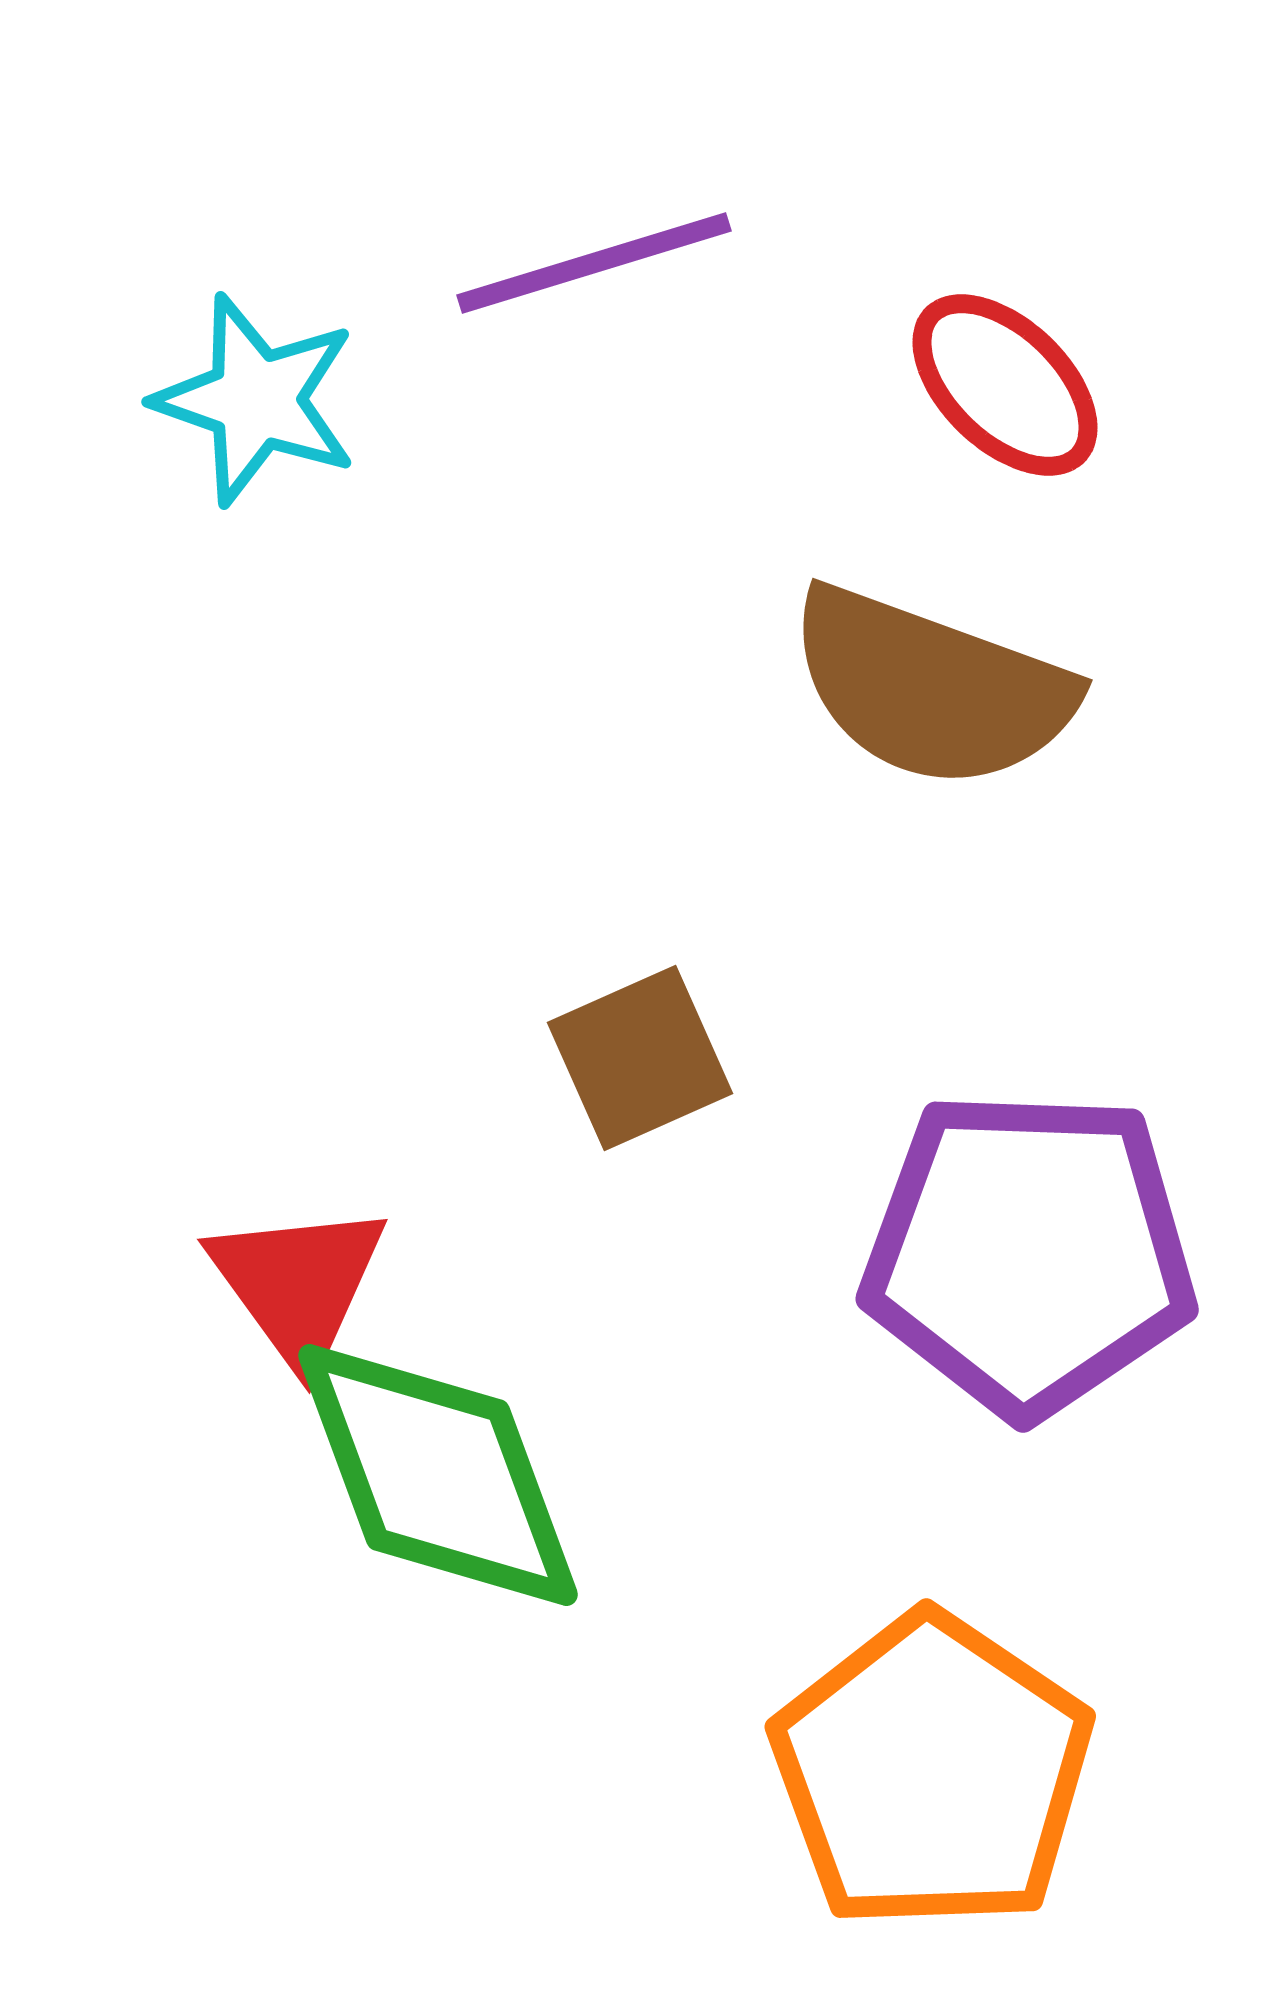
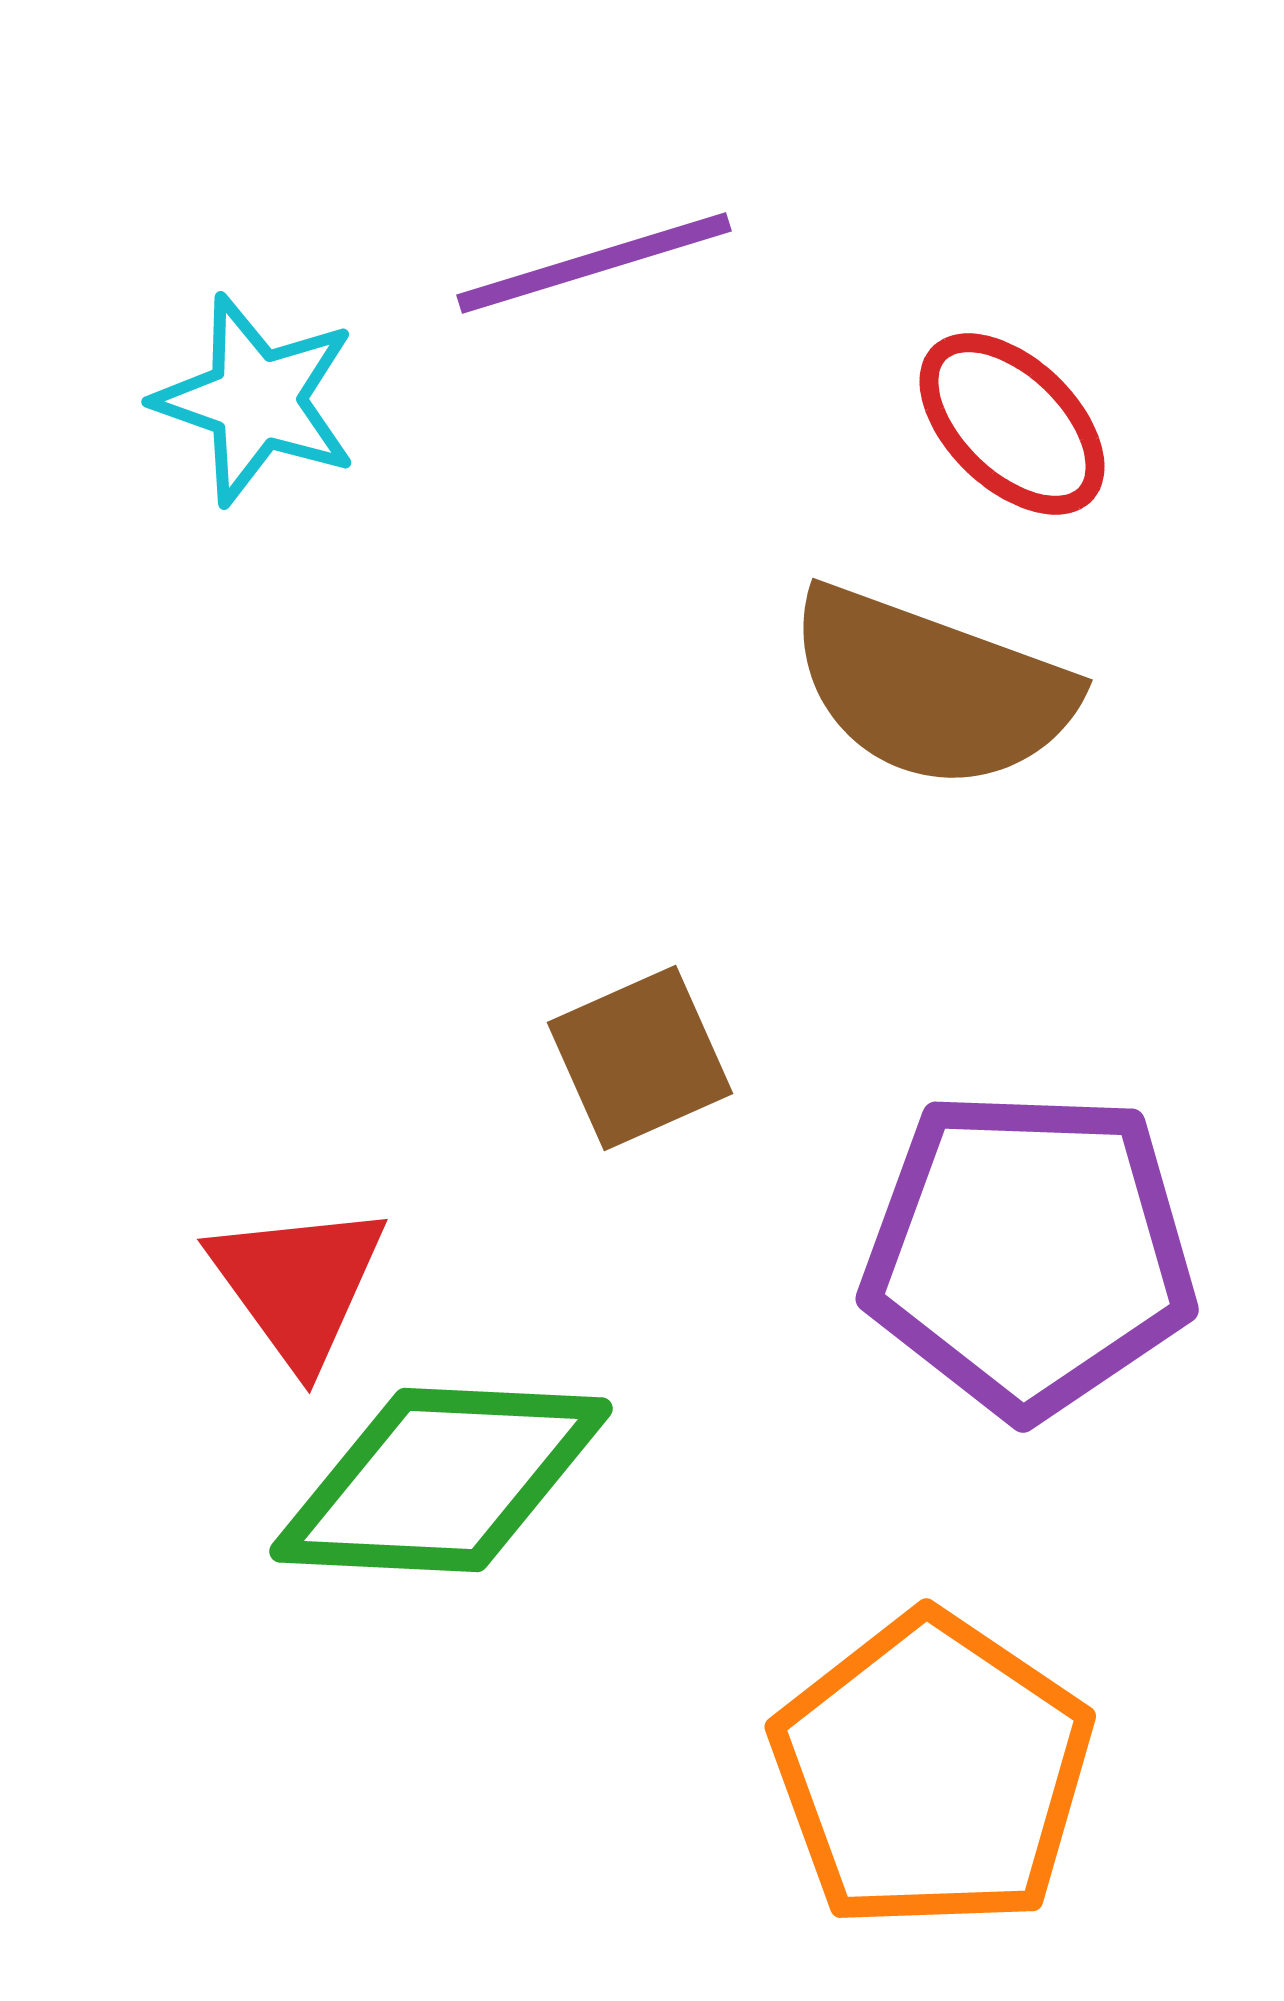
red ellipse: moved 7 px right, 39 px down
green diamond: moved 3 px right, 5 px down; rotated 67 degrees counterclockwise
